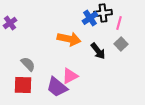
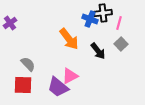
blue cross: moved 1 px down; rotated 35 degrees counterclockwise
orange arrow: rotated 40 degrees clockwise
purple trapezoid: moved 1 px right
